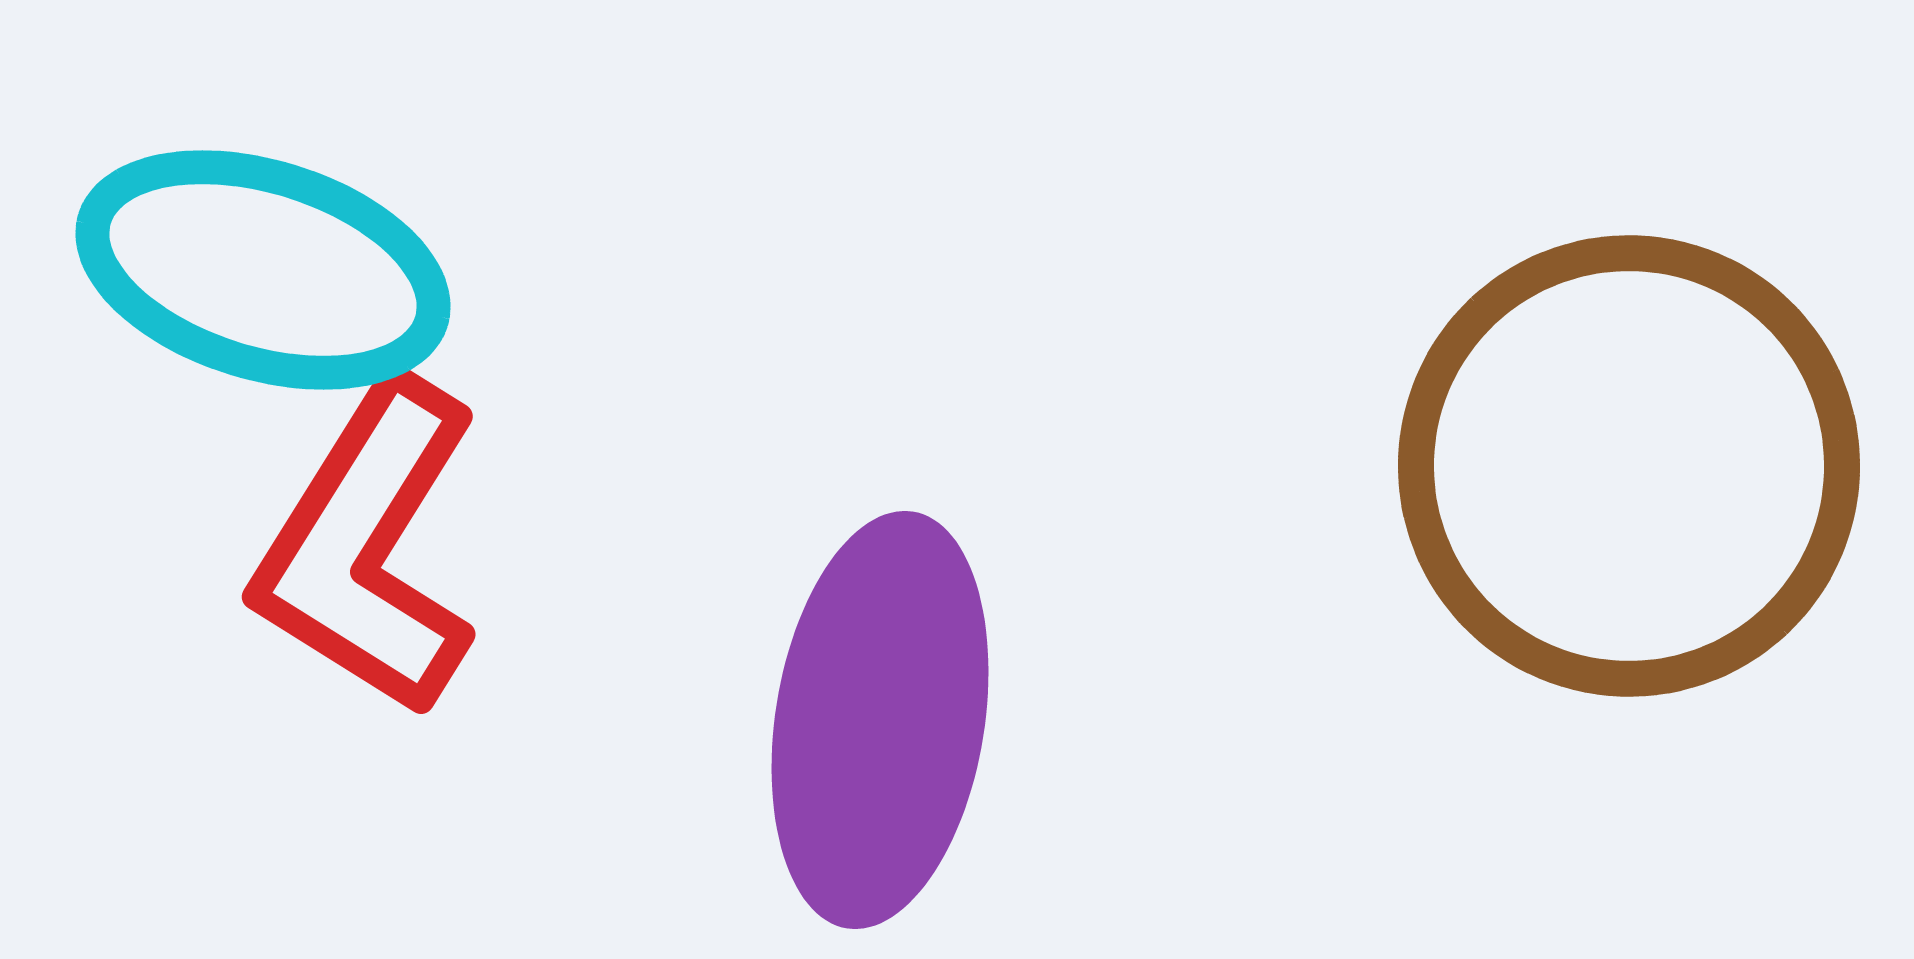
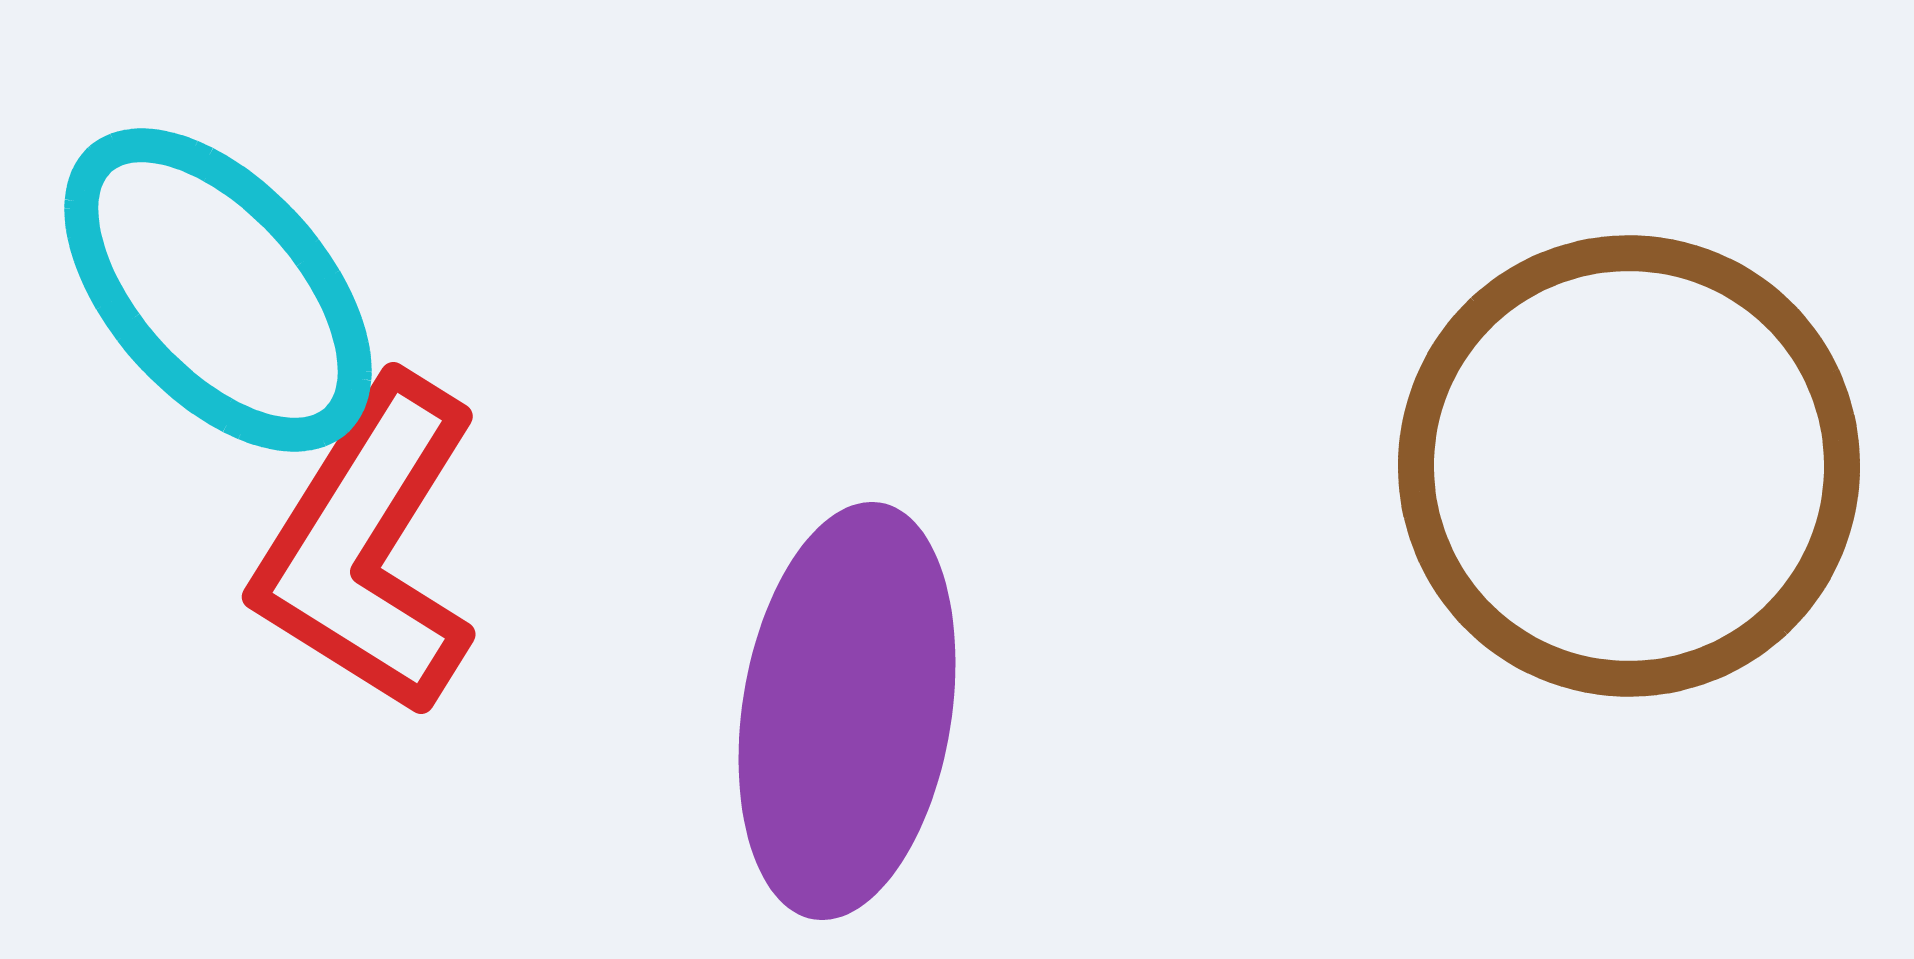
cyan ellipse: moved 45 px left, 20 px down; rotated 31 degrees clockwise
purple ellipse: moved 33 px left, 9 px up
